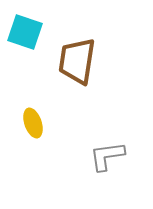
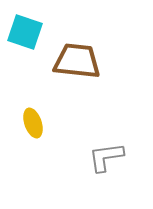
brown trapezoid: rotated 87 degrees clockwise
gray L-shape: moved 1 px left, 1 px down
